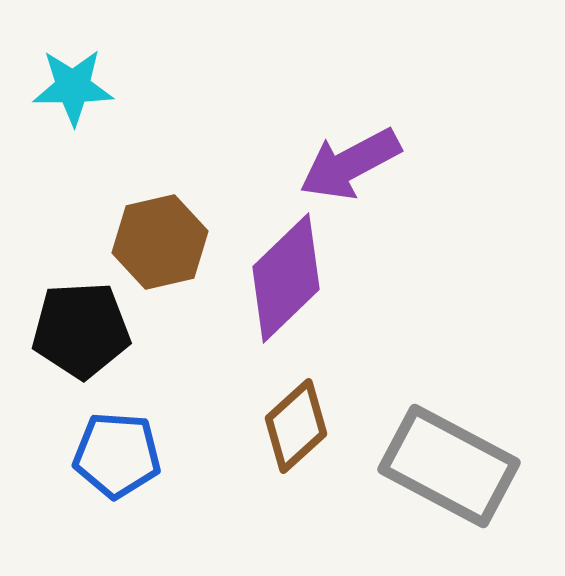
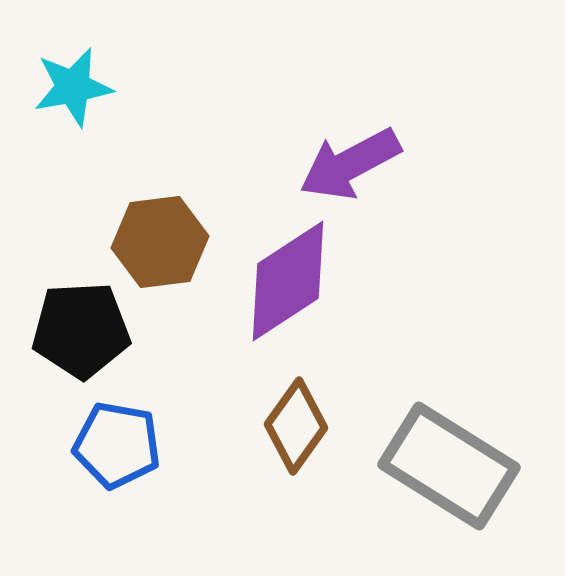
cyan star: rotated 10 degrees counterclockwise
brown hexagon: rotated 6 degrees clockwise
purple diamond: moved 2 px right, 3 px down; rotated 11 degrees clockwise
brown diamond: rotated 12 degrees counterclockwise
blue pentagon: moved 10 px up; rotated 6 degrees clockwise
gray rectangle: rotated 4 degrees clockwise
